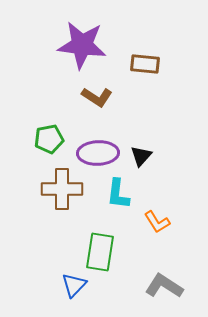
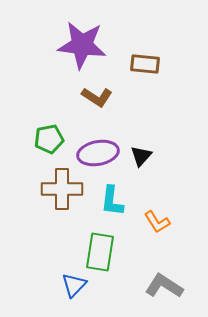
purple ellipse: rotated 9 degrees counterclockwise
cyan L-shape: moved 6 px left, 7 px down
